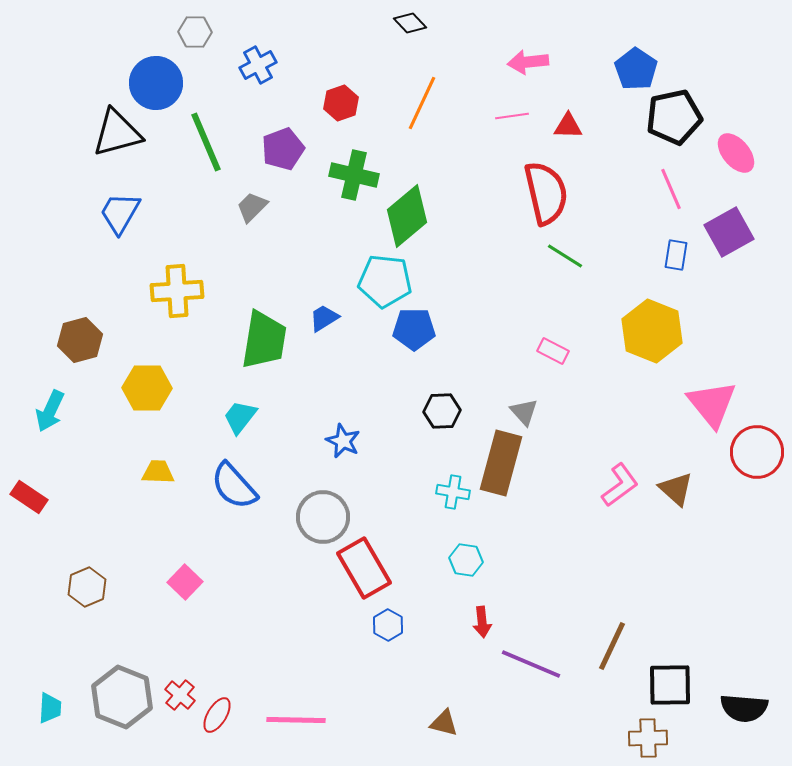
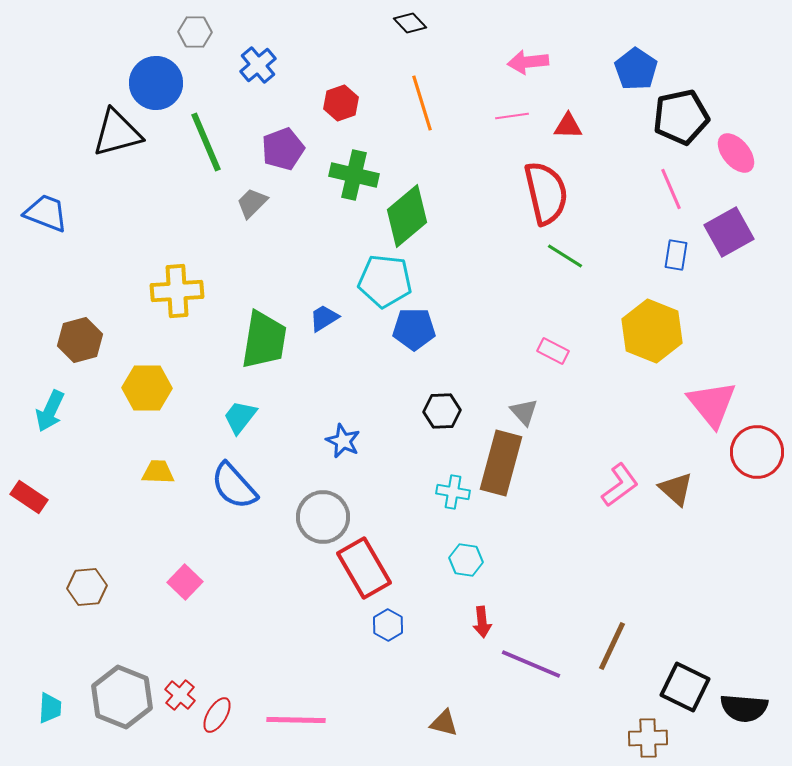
blue cross at (258, 65): rotated 12 degrees counterclockwise
orange line at (422, 103): rotated 42 degrees counterclockwise
black pentagon at (674, 117): moved 7 px right
gray trapezoid at (252, 207): moved 4 px up
blue trapezoid at (120, 213): moved 74 px left; rotated 81 degrees clockwise
brown hexagon at (87, 587): rotated 18 degrees clockwise
black square at (670, 685): moved 15 px right, 2 px down; rotated 27 degrees clockwise
